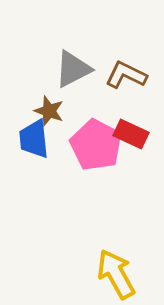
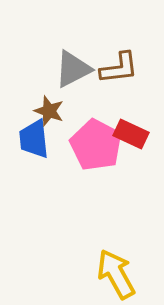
brown L-shape: moved 7 px left, 7 px up; rotated 147 degrees clockwise
